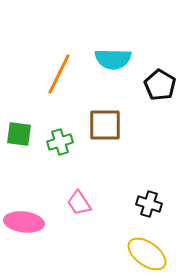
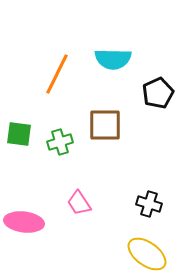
orange line: moved 2 px left
black pentagon: moved 2 px left, 8 px down; rotated 16 degrees clockwise
